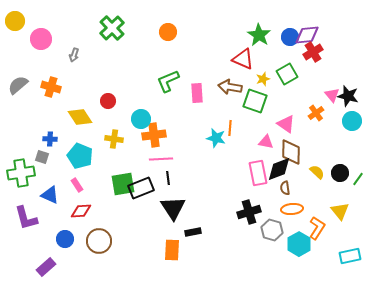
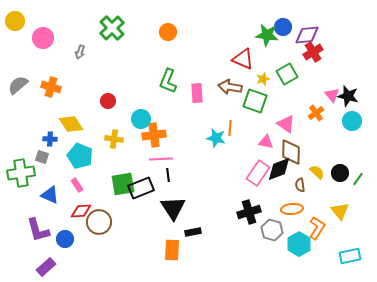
green star at (259, 35): moved 8 px right; rotated 25 degrees counterclockwise
blue circle at (290, 37): moved 7 px left, 10 px up
pink circle at (41, 39): moved 2 px right, 1 px up
gray arrow at (74, 55): moved 6 px right, 3 px up
green L-shape at (168, 81): rotated 45 degrees counterclockwise
yellow diamond at (80, 117): moved 9 px left, 7 px down
pink rectangle at (258, 173): rotated 45 degrees clockwise
black line at (168, 178): moved 3 px up
brown semicircle at (285, 188): moved 15 px right, 3 px up
purple L-shape at (26, 218): moved 12 px right, 12 px down
brown circle at (99, 241): moved 19 px up
